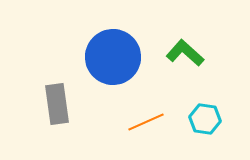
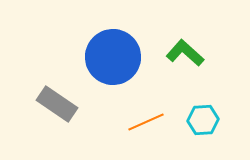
gray rectangle: rotated 48 degrees counterclockwise
cyan hexagon: moved 2 px left, 1 px down; rotated 12 degrees counterclockwise
